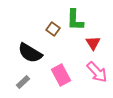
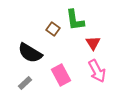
green L-shape: rotated 10 degrees counterclockwise
pink arrow: moved 1 px up; rotated 15 degrees clockwise
gray rectangle: moved 2 px right, 1 px down
